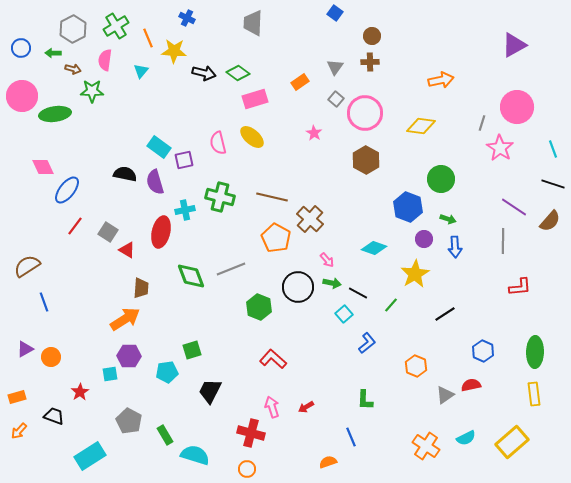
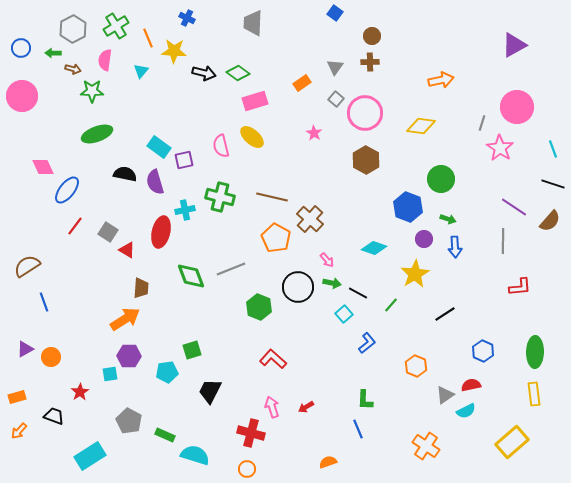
orange rectangle at (300, 82): moved 2 px right, 1 px down
pink rectangle at (255, 99): moved 2 px down
green ellipse at (55, 114): moved 42 px right, 20 px down; rotated 12 degrees counterclockwise
pink semicircle at (218, 143): moved 3 px right, 3 px down
green rectangle at (165, 435): rotated 36 degrees counterclockwise
blue line at (351, 437): moved 7 px right, 8 px up
cyan semicircle at (466, 438): moved 27 px up
